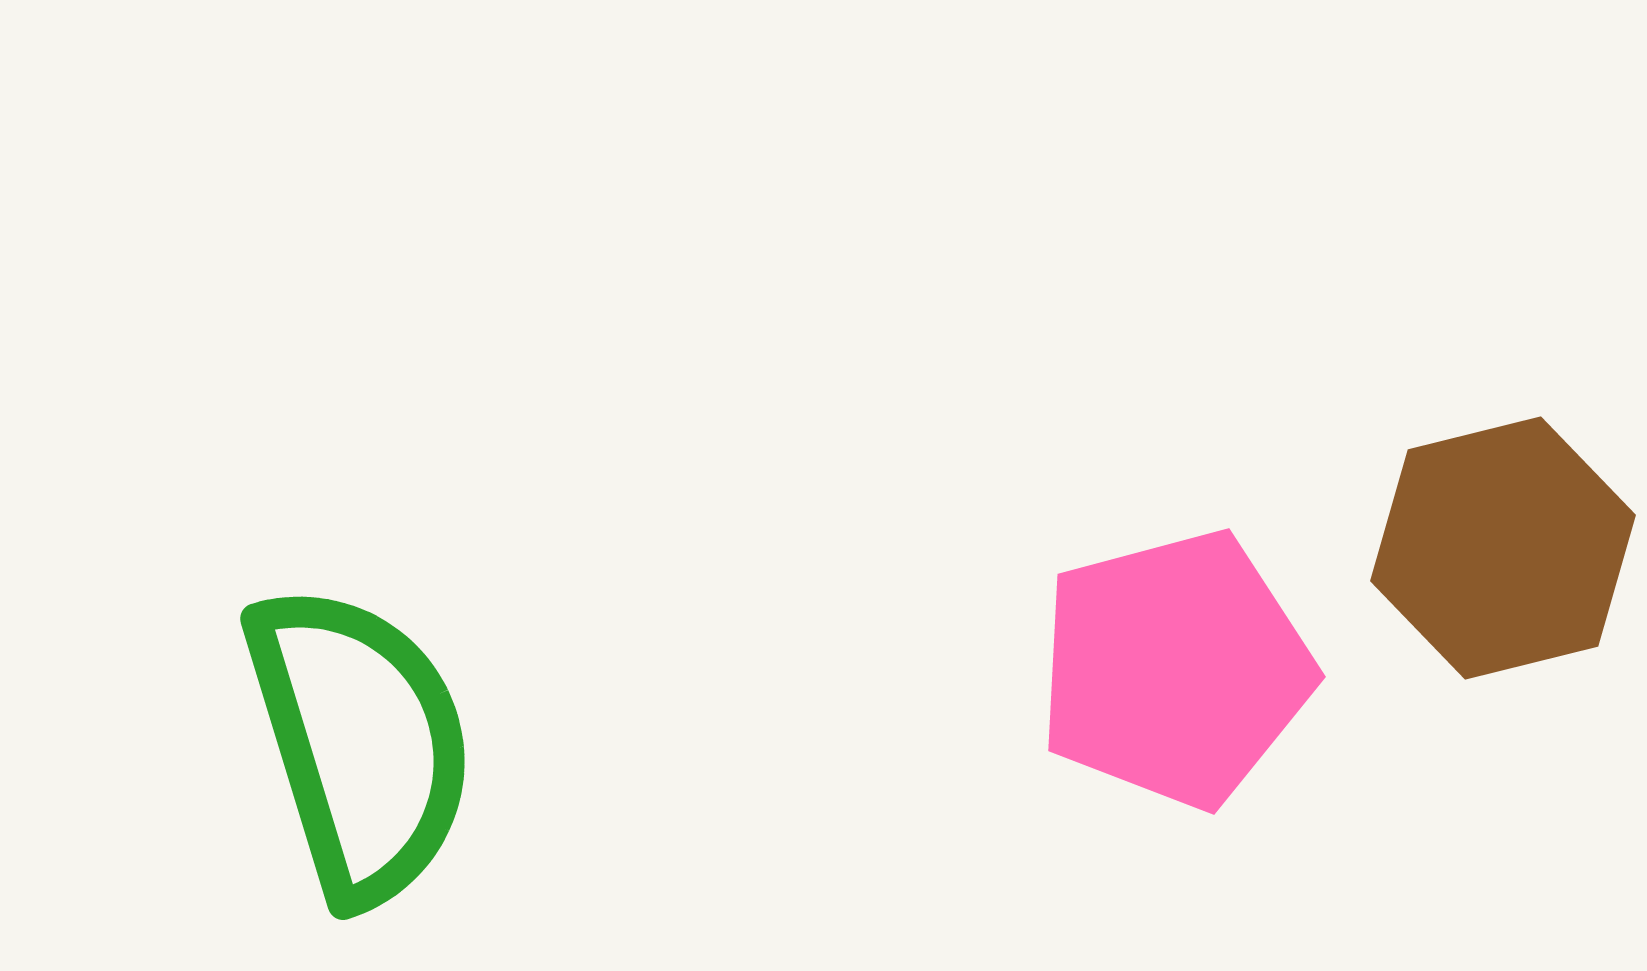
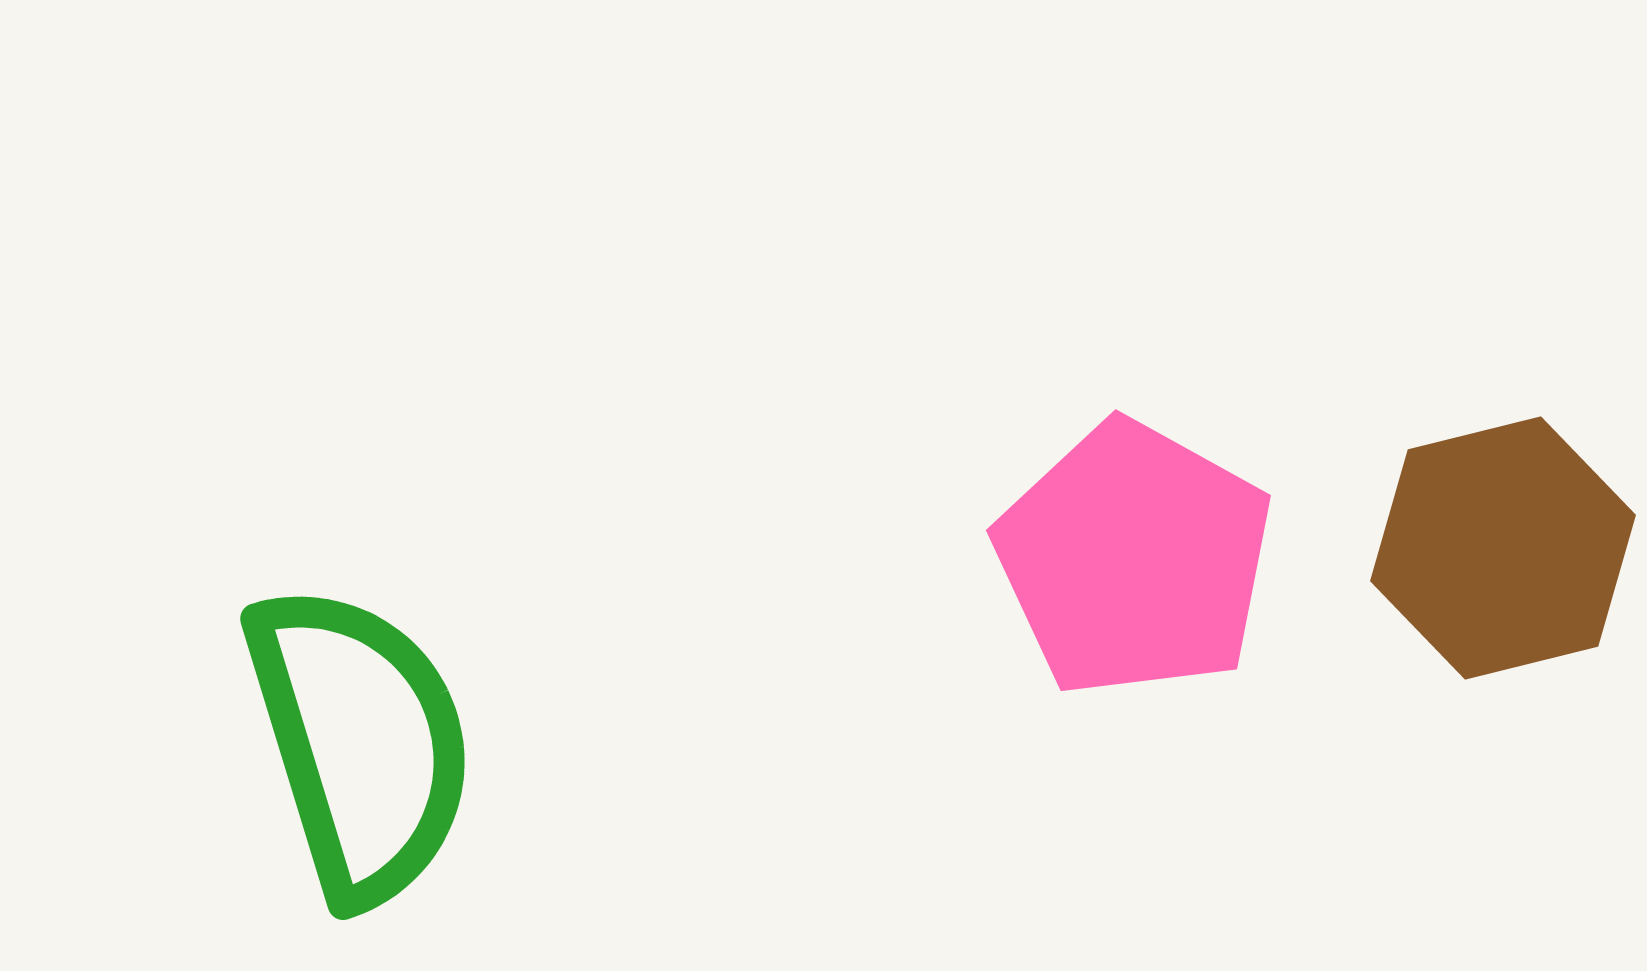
pink pentagon: moved 41 px left, 110 px up; rotated 28 degrees counterclockwise
